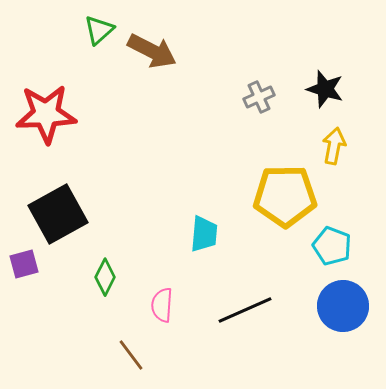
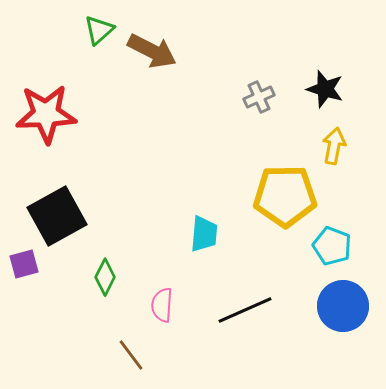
black square: moved 1 px left, 2 px down
